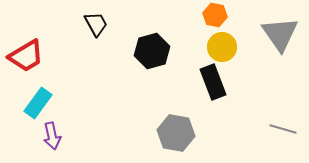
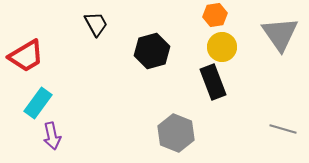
orange hexagon: rotated 20 degrees counterclockwise
gray hexagon: rotated 12 degrees clockwise
